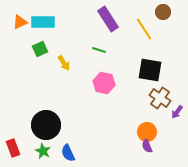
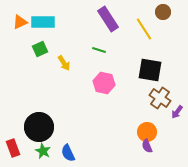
black circle: moved 7 px left, 2 px down
